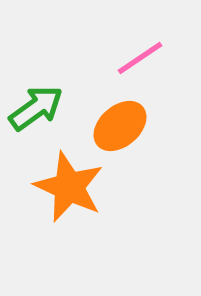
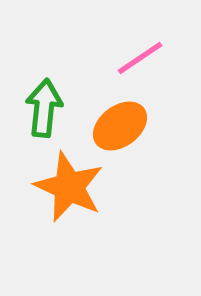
green arrow: moved 8 px right; rotated 48 degrees counterclockwise
orange ellipse: rotated 4 degrees clockwise
